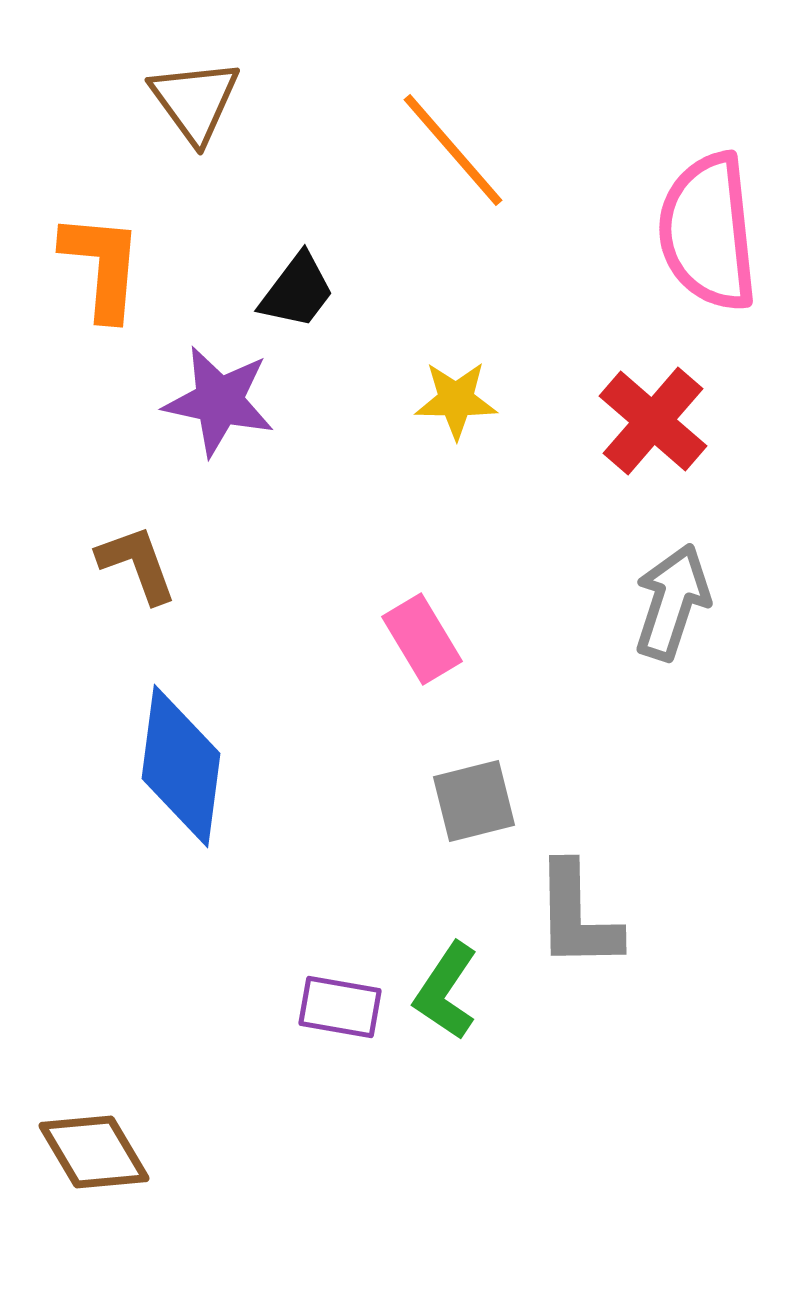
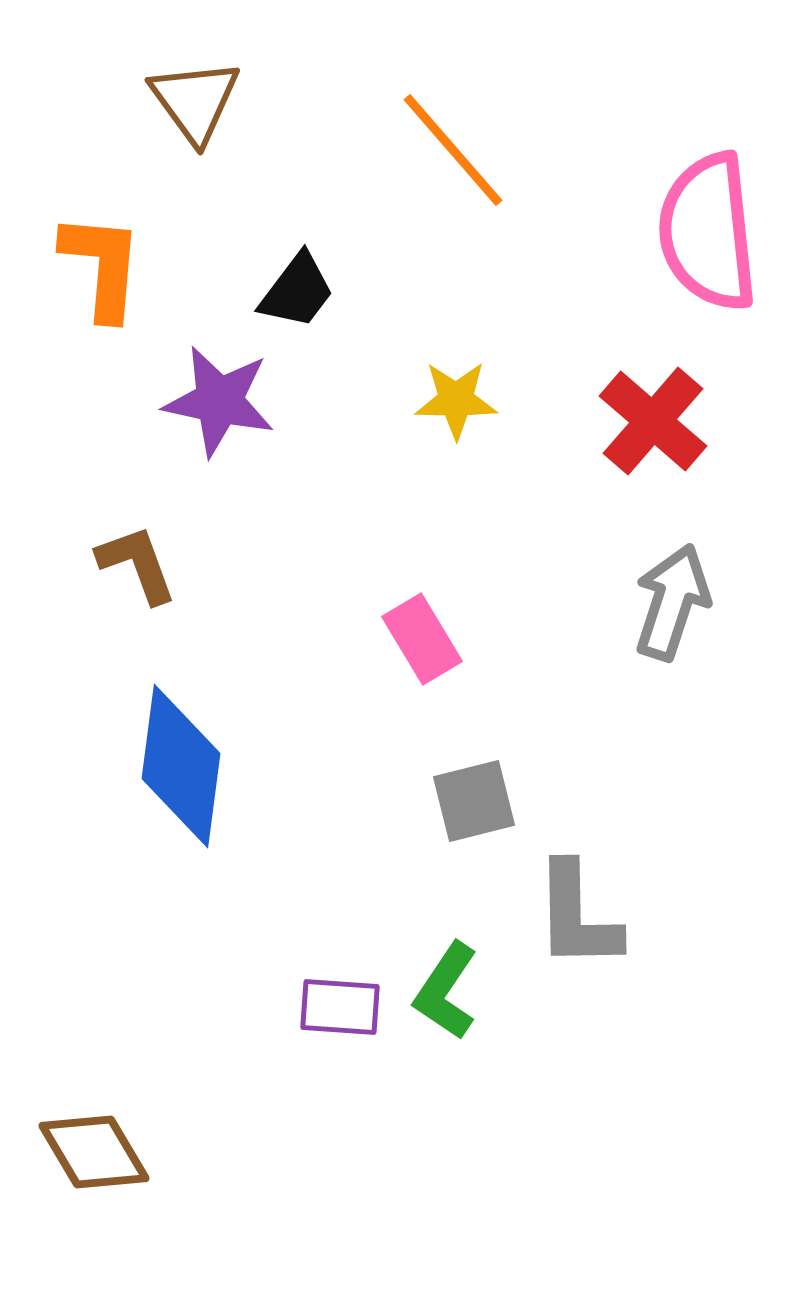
purple rectangle: rotated 6 degrees counterclockwise
